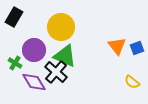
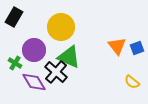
green triangle: moved 4 px right, 1 px down
